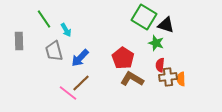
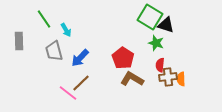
green square: moved 6 px right
